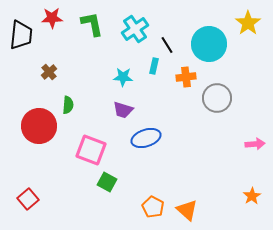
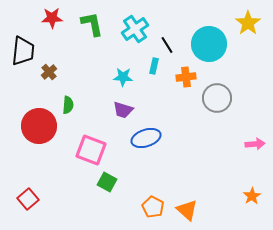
black trapezoid: moved 2 px right, 16 px down
